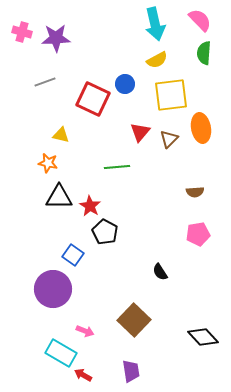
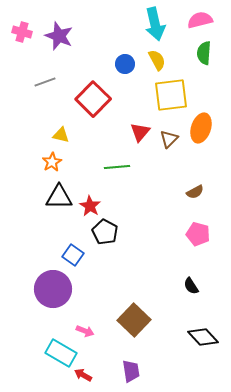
pink semicircle: rotated 60 degrees counterclockwise
purple star: moved 3 px right, 2 px up; rotated 24 degrees clockwise
yellow semicircle: rotated 90 degrees counterclockwise
blue circle: moved 20 px up
red square: rotated 20 degrees clockwise
orange ellipse: rotated 28 degrees clockwise
orange star: moved 4 px right, 1 px up; rotated 30 degrees clockwise
brown semicircle: rotated 24 degrees counterclockwise
pink pentagon: rotated 25 degrees clockwise
black semicircle: moved 31 px right, 14 px down
